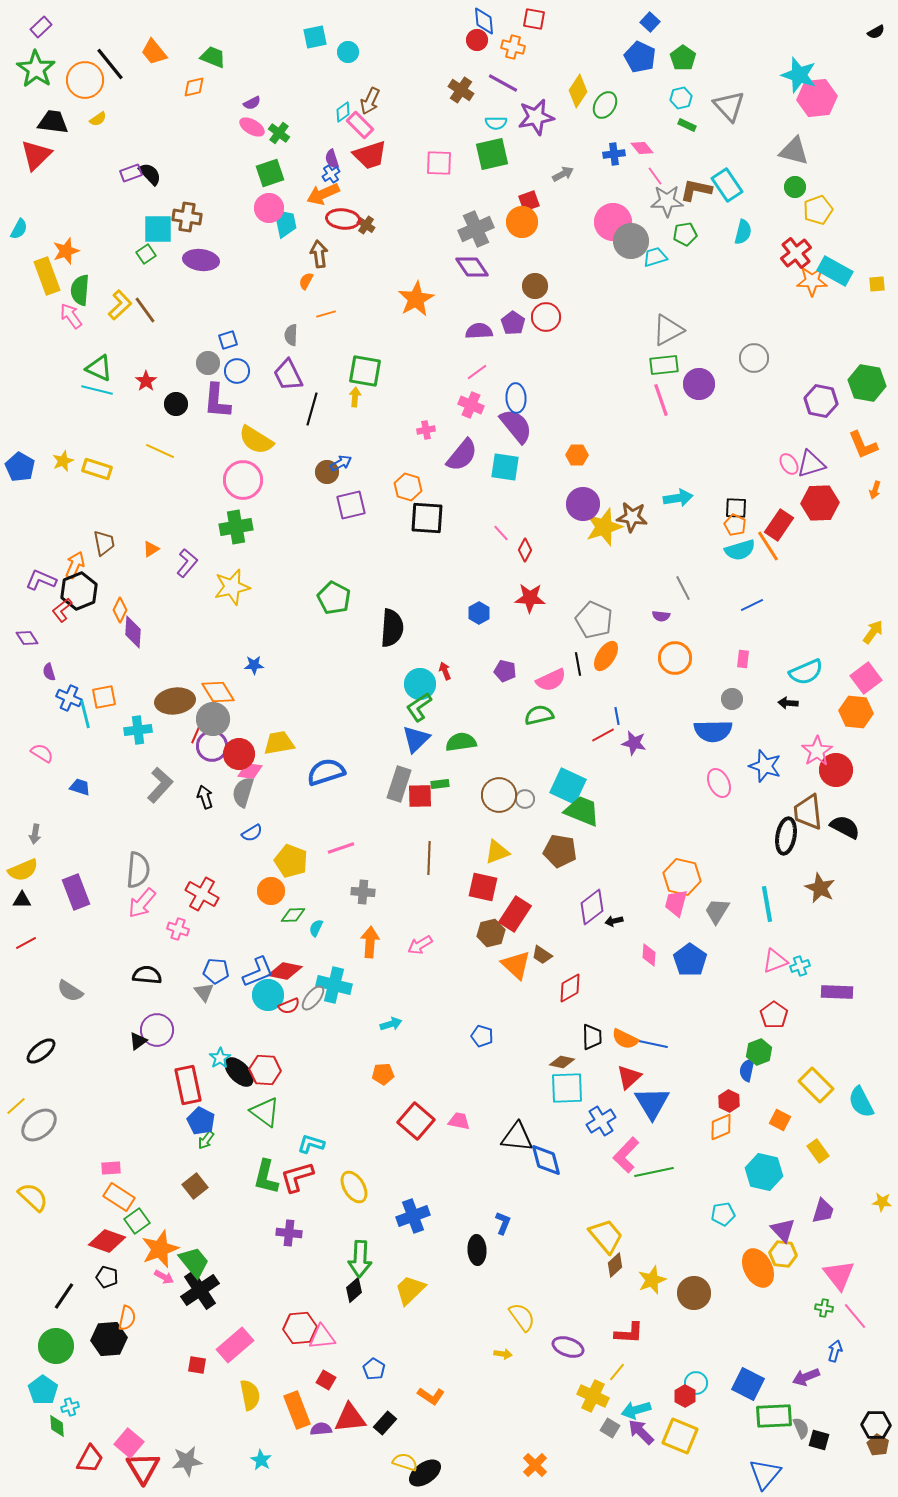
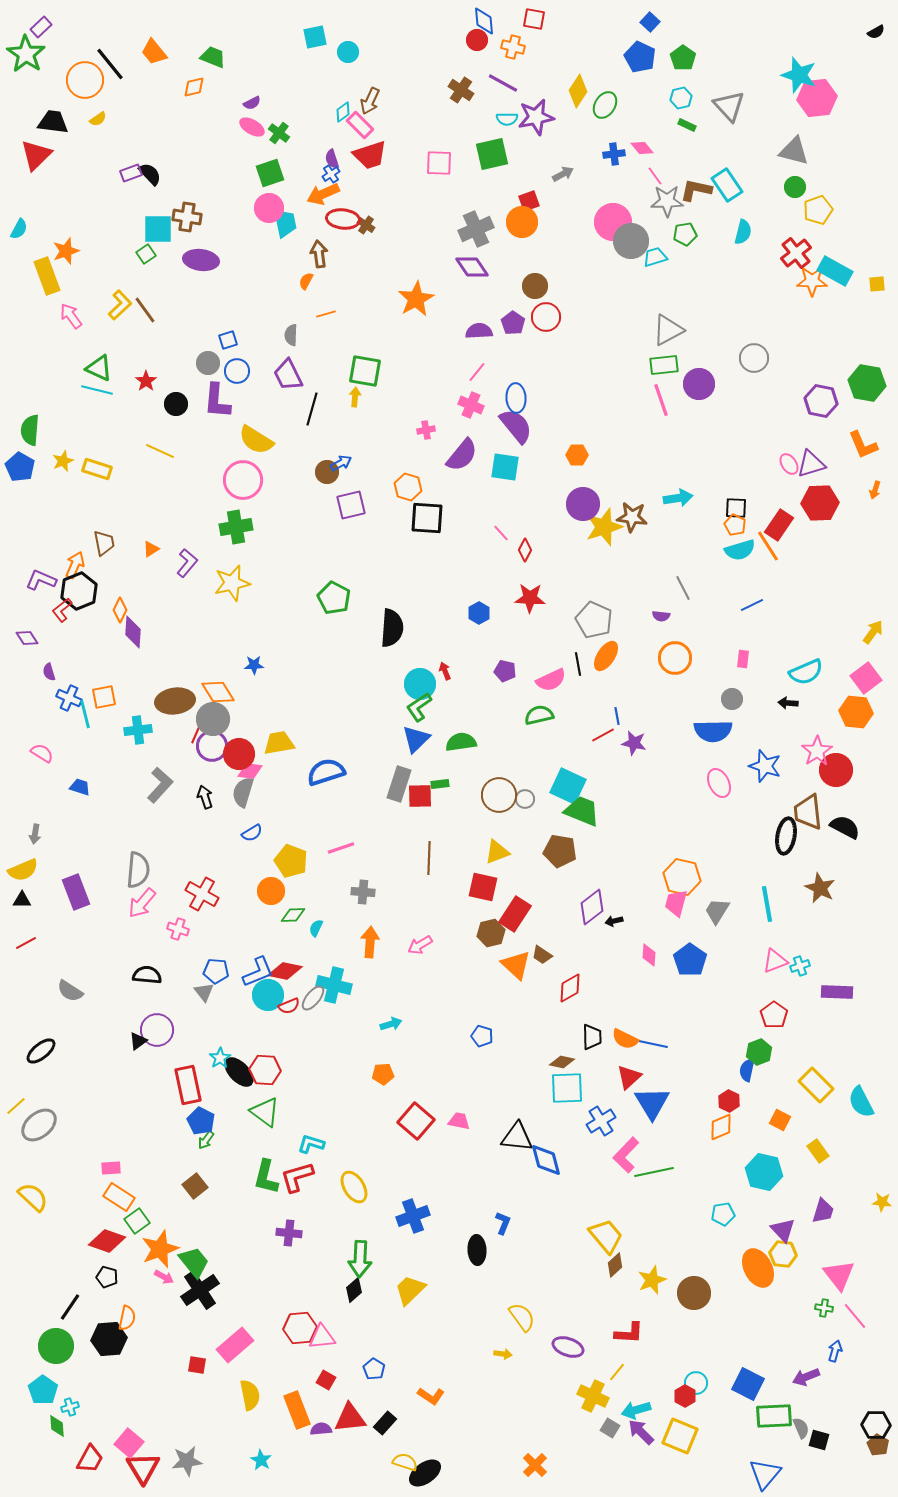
green star at (36, 69): moved 10 px left, 15 px up
cyan semicircle at (496, 123): moved 11 px right, 4 px up
green semicircle at (80, 290): moved 50 px left, 140 px down
pink line at (477, 372): rotated 15 degrees counterclockwise
yellow star at (232, 587): moved 4 px up
black line at (64, 1296): moved 6 px right, 11 px down
